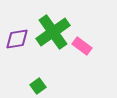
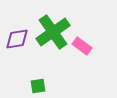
green square: rotated 28 degrees clockwise
